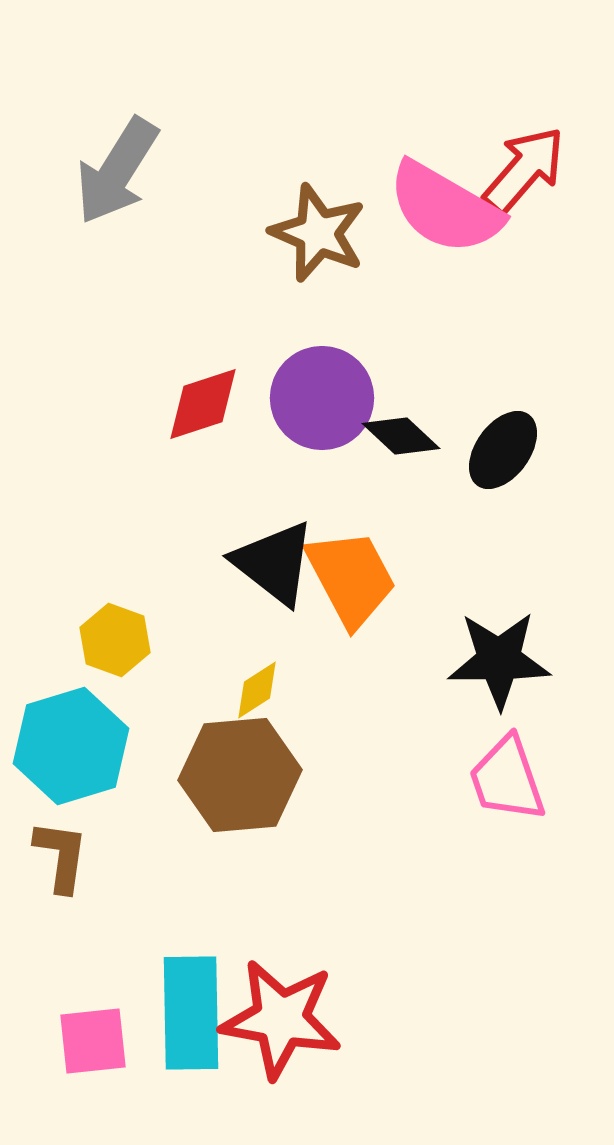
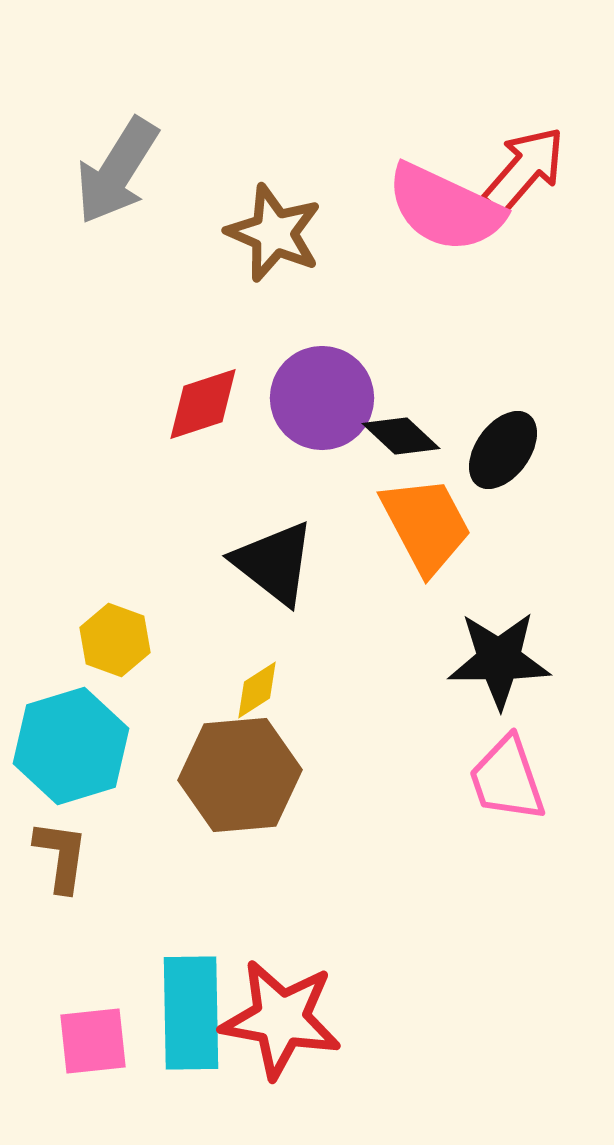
pink semicircle: rotated 5 degrees counterclockwise
brown star: moved 44 px left
orange trapezoid: moved 75 px right, 53 px up
